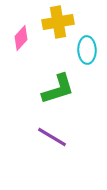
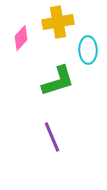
cyan ellipse: moved 1 px right
green L-shape: moved 8 px up
purple line: rotated 36 degrees clockwise
